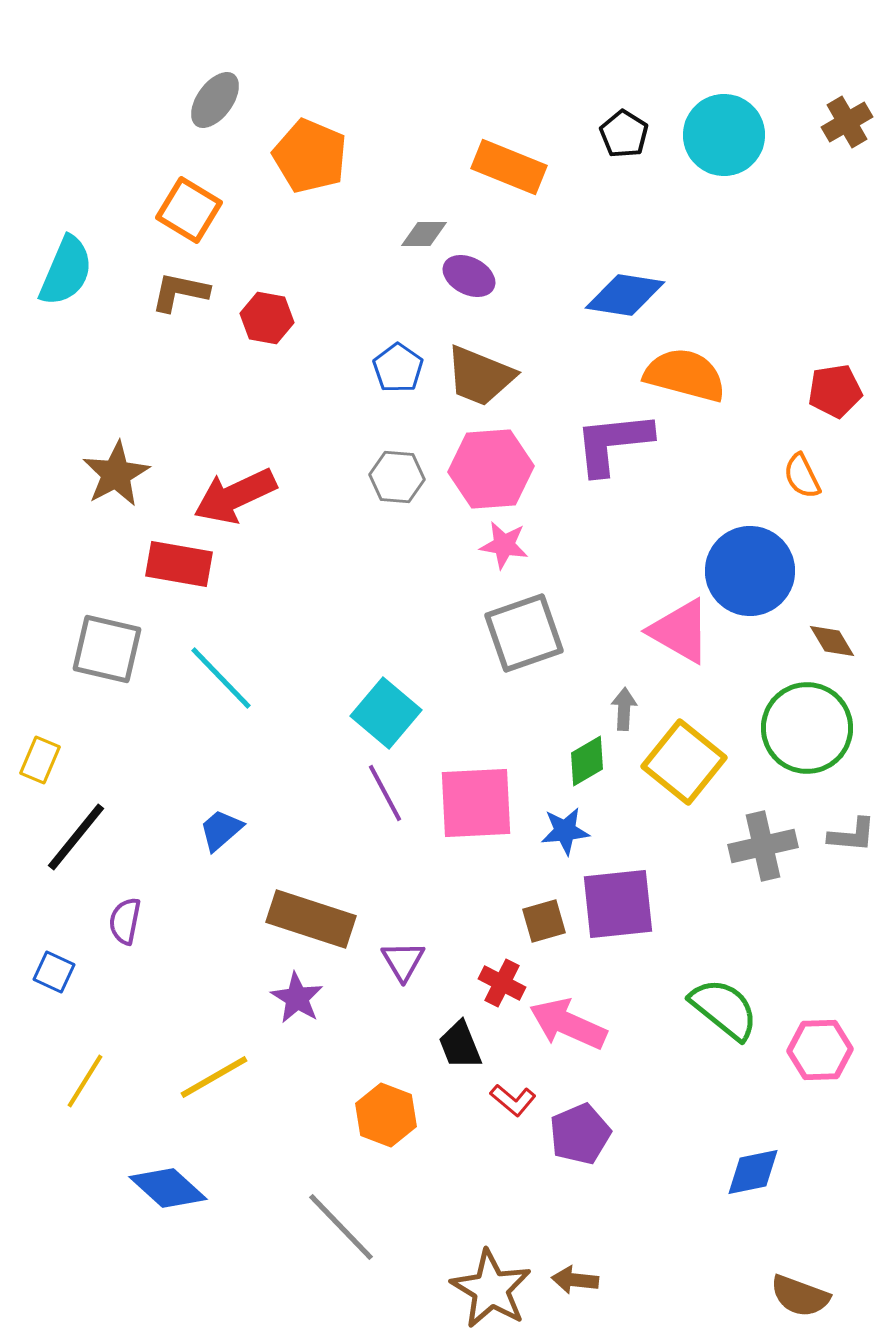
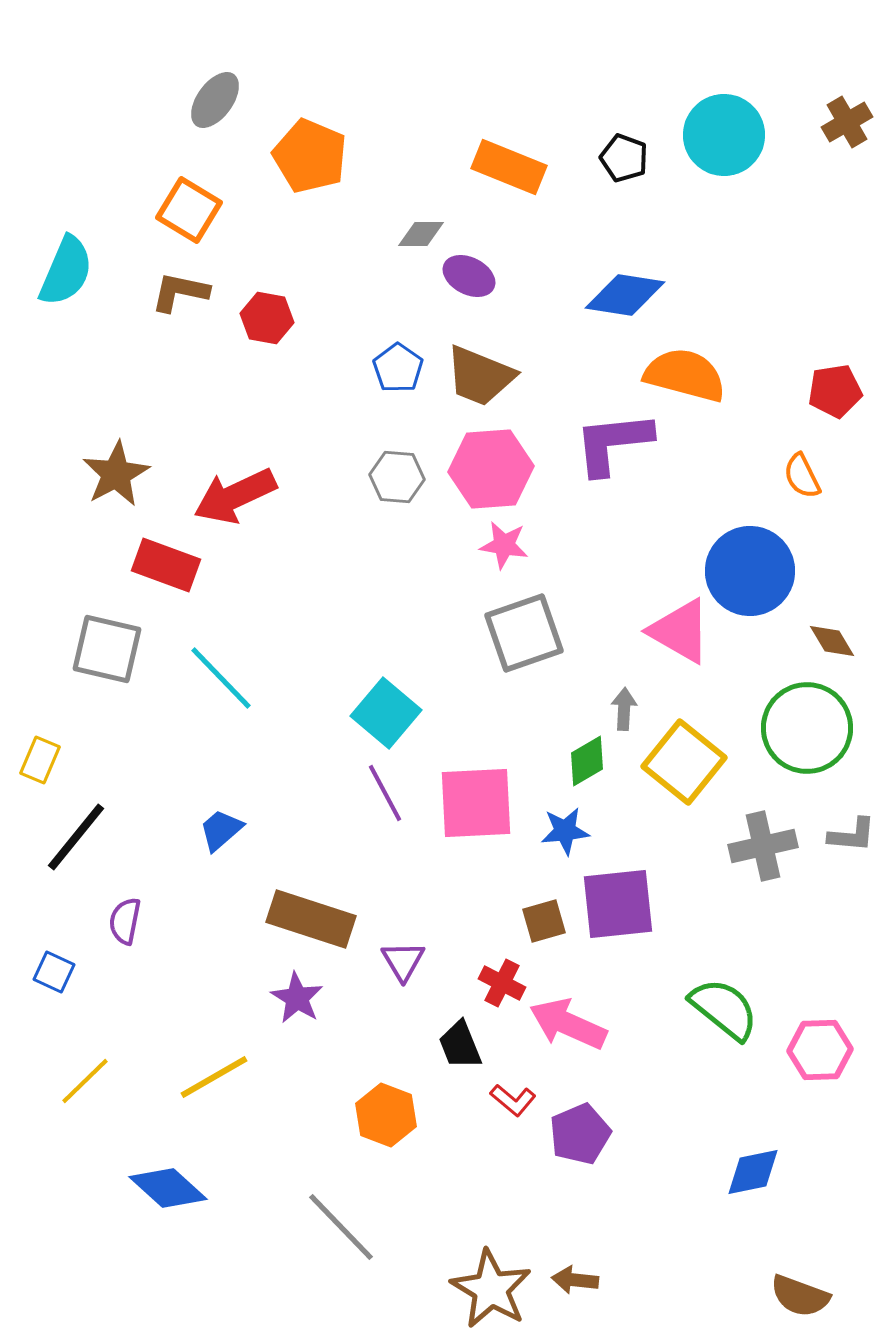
black pentagon at (624, 134): moved 24 px down; rotated 12 degrees counterclockwise
gray diamond at (424, 234): moved 3 px left
red rectangle at (179, 564): moved 13 px left, 1 px down; rotated 10 degrees clockwise
yellow line at (85, 1081): rotated 14 degrees clockwise
